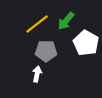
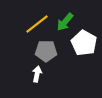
green arrow: moved 1 px left, 1 px down
white pentagon: moved 2 px left
